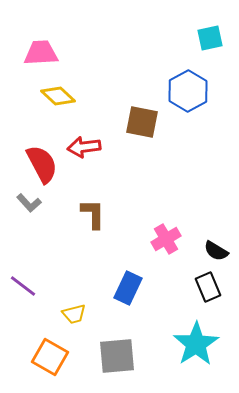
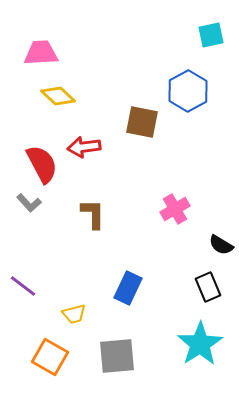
cyan square: moved 1 px right, 3 px up
pink cross: moved 9 px right, 30 px up
black semicircle: moved 5 px right, 6 px up
cyan star: moved 4 px right
